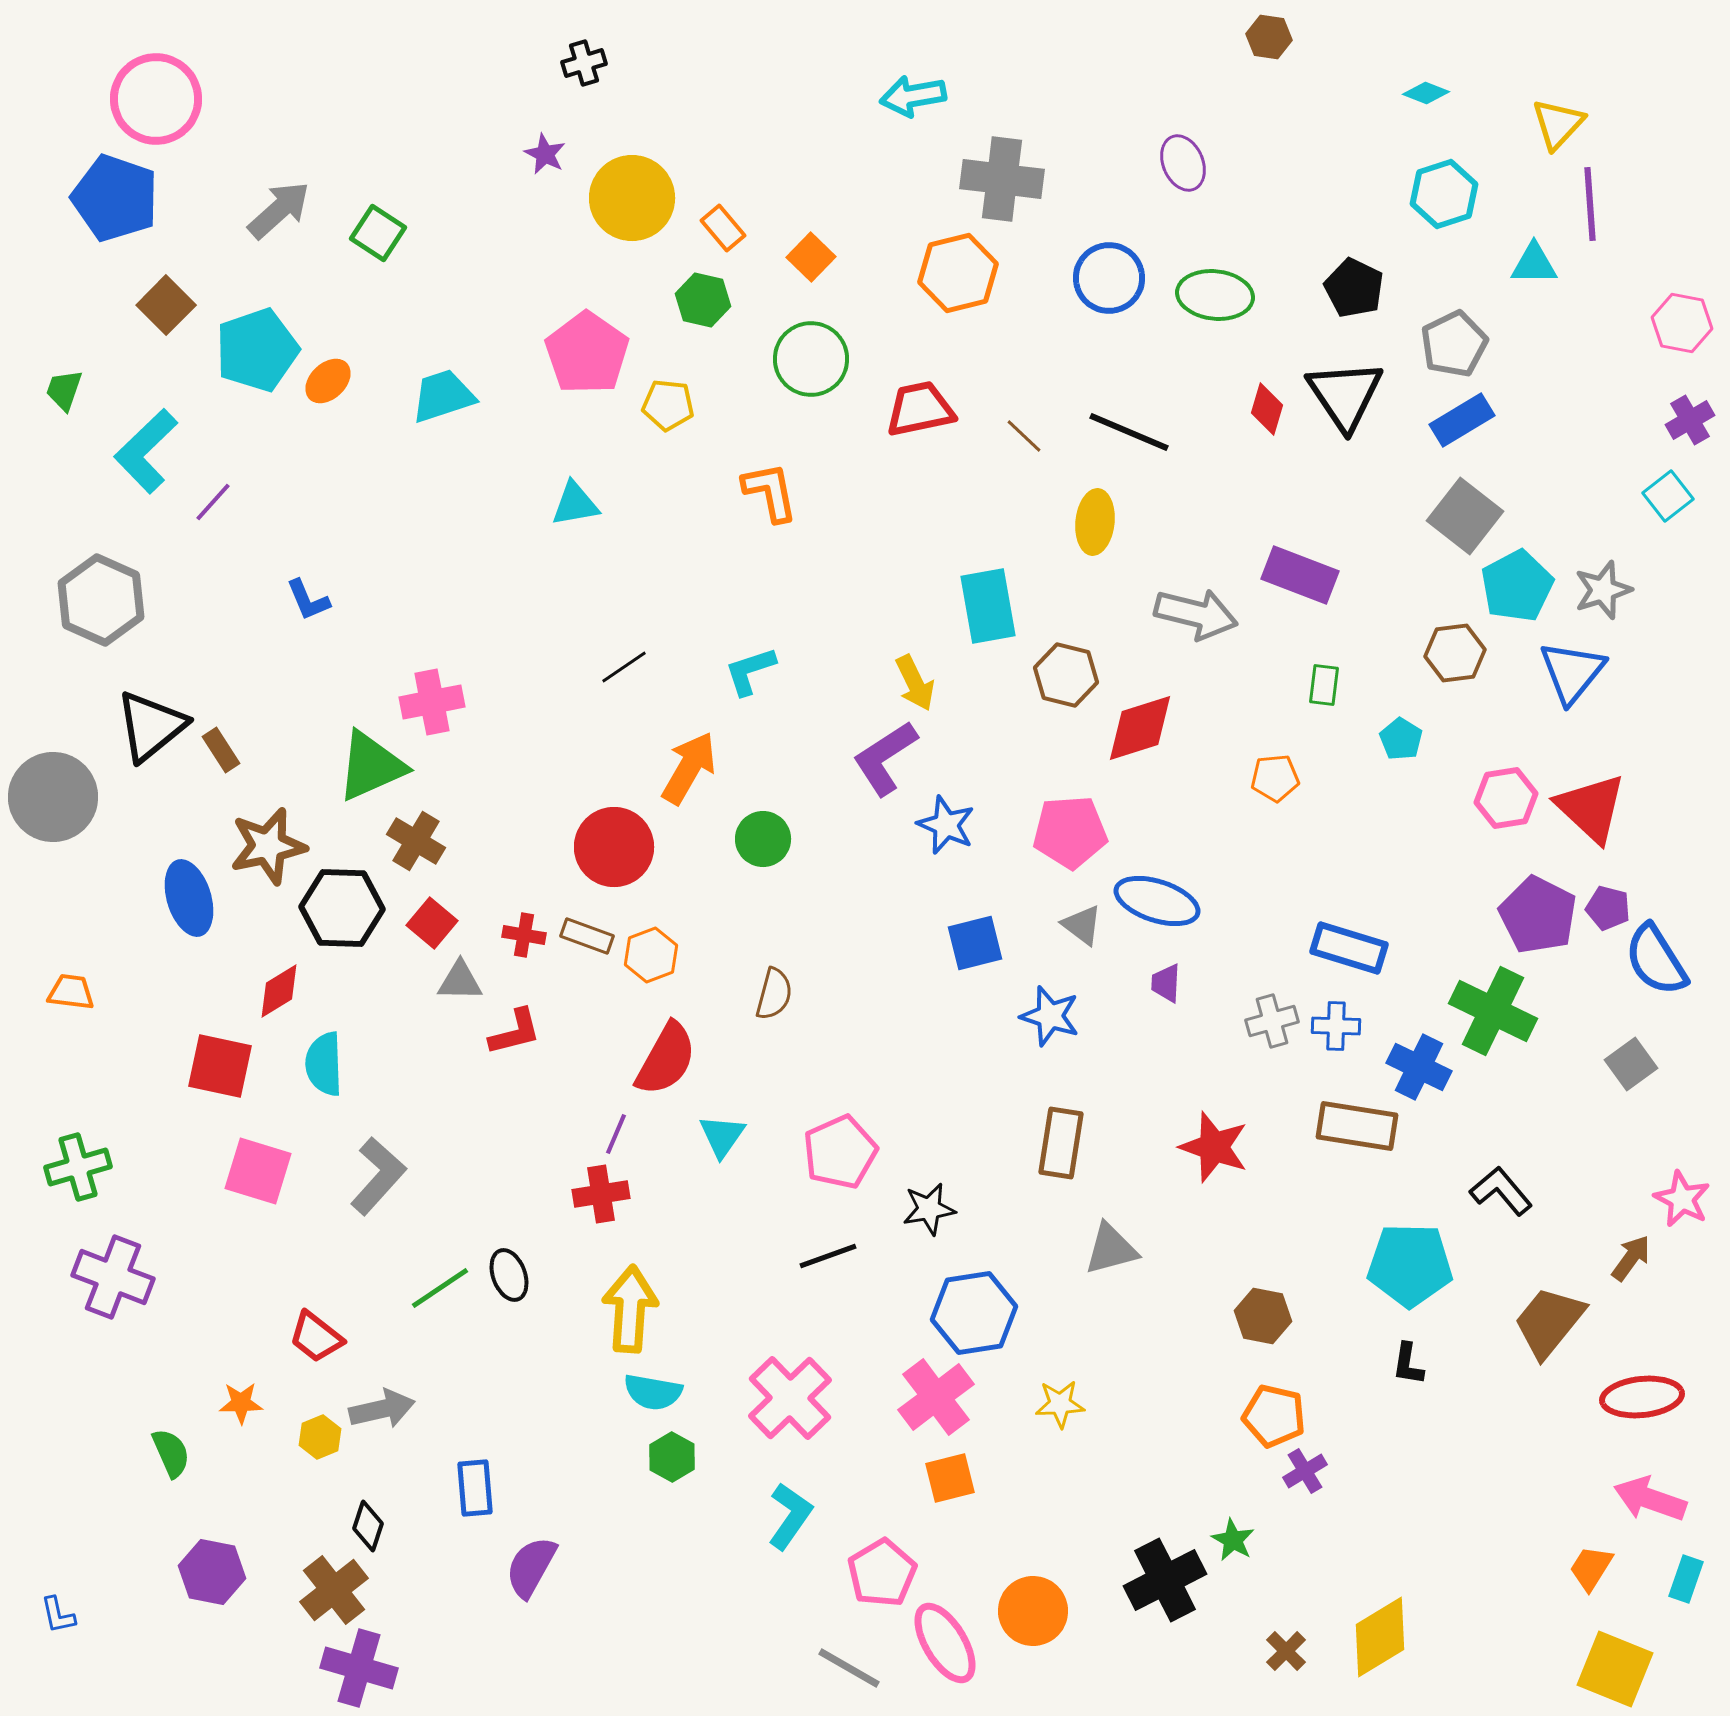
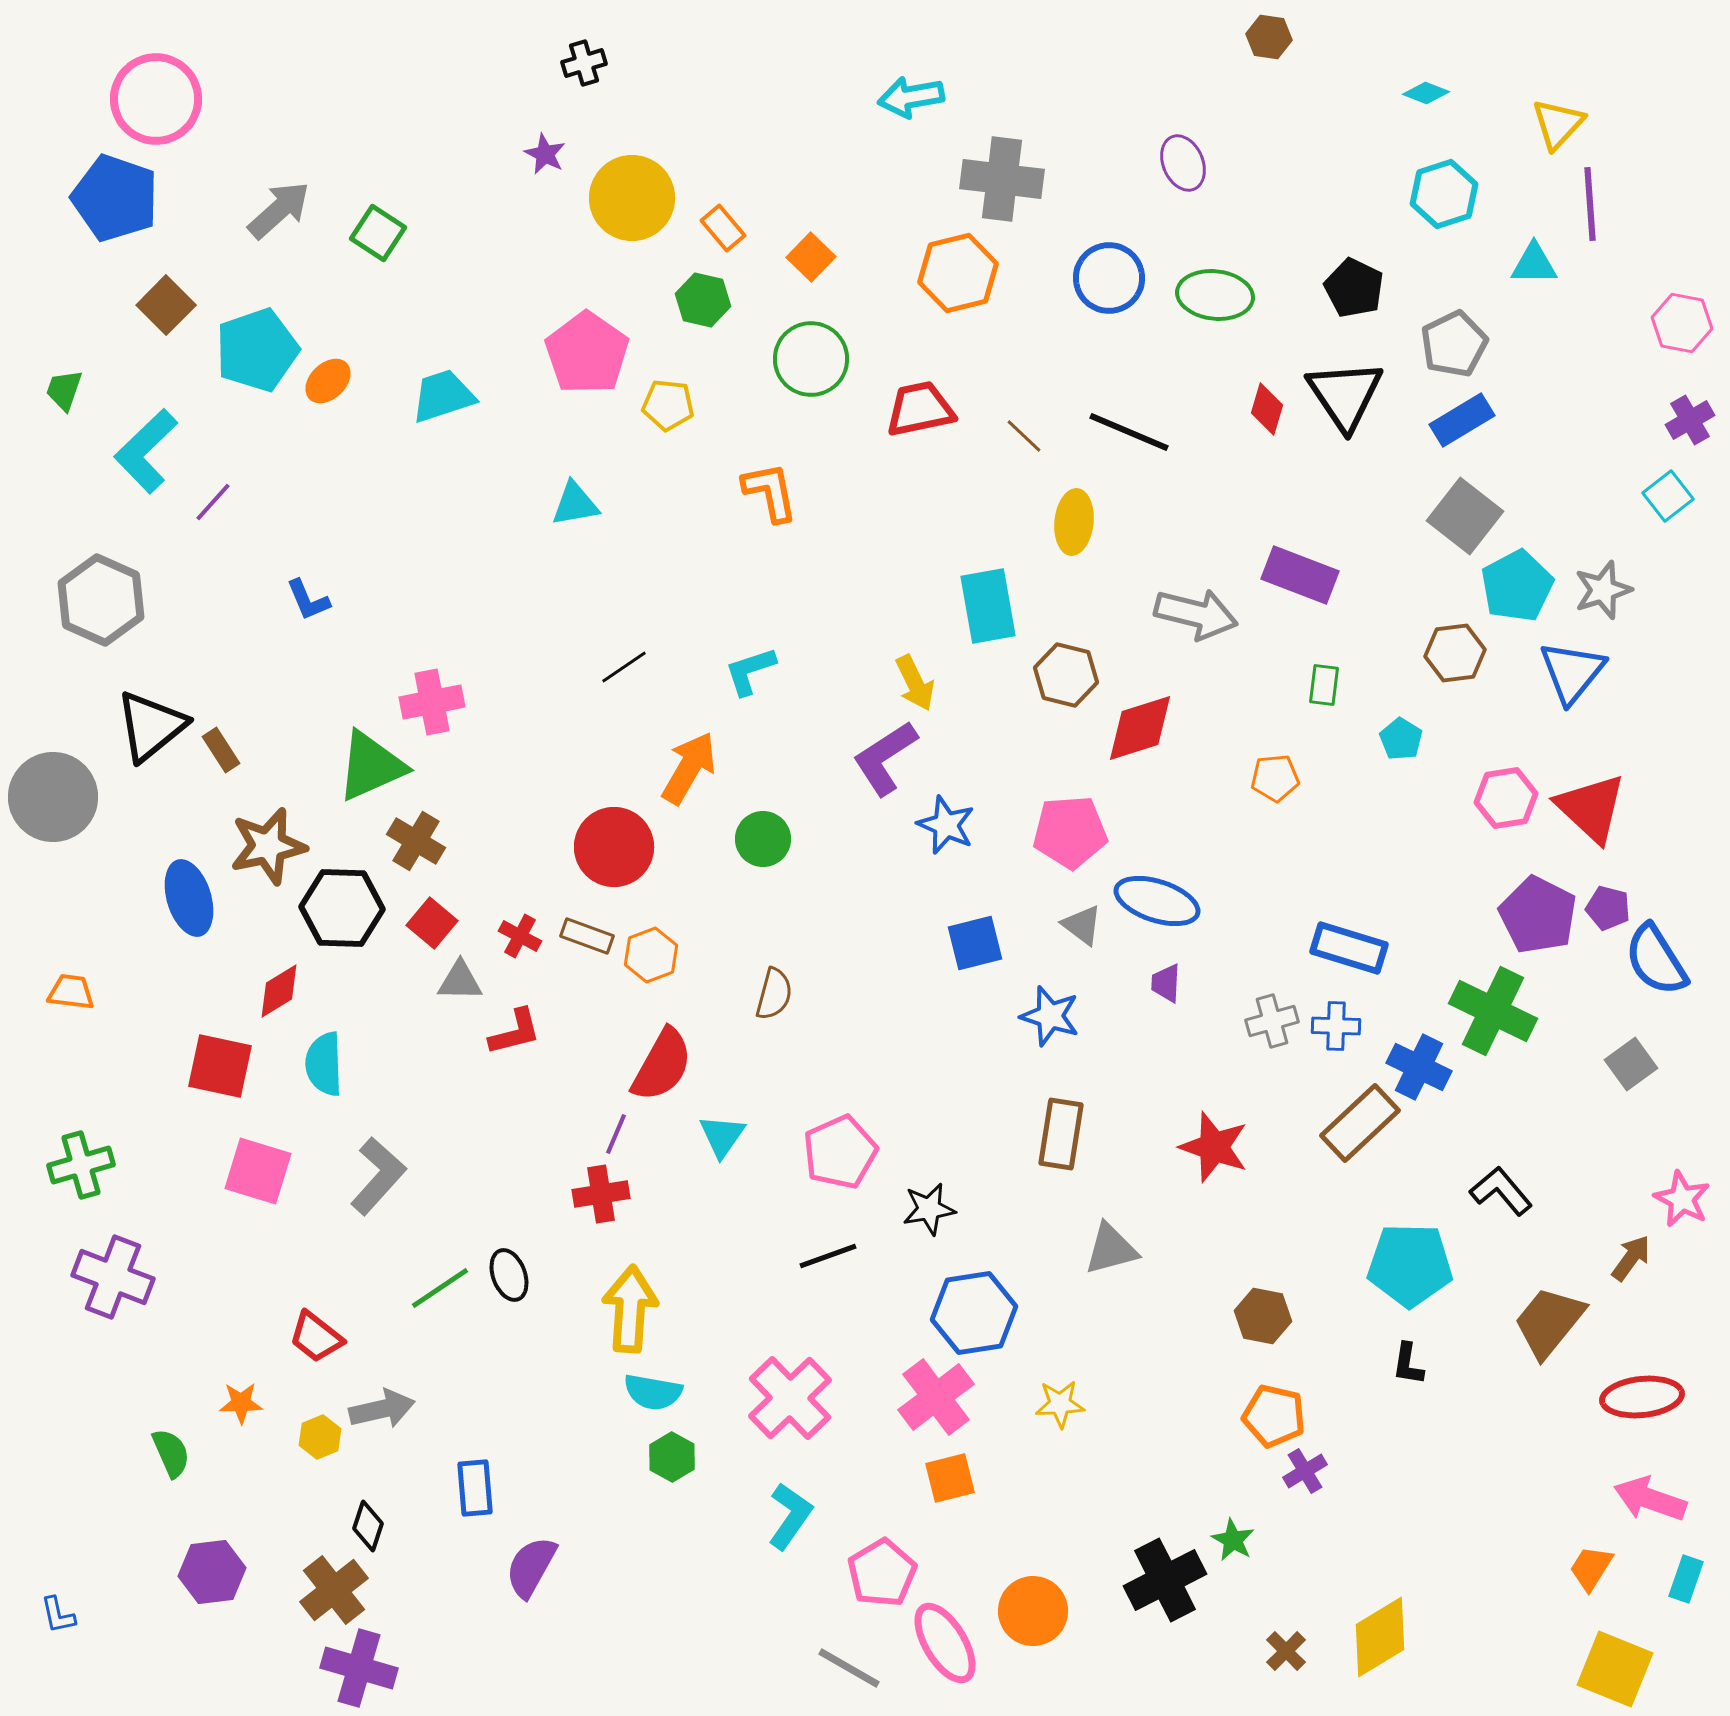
cyan arrow at (913, 96): moved 2 px left, 1 px down
yellow ellipse at (1095, 522): moved 21 px left
red cross at (524, 935): moved 4 px left, 1 px down; rotated 18 degrees clockwise
red semicircle at (666, 1059): moved 4 px left, 6 px down
brown rectangle at (1357, 1126): moved 3 px right, 3 px up; rotated 52 degrees counterclockwise
brown rectangle at (1061, 1143): moved 9 px up
green cross at (78, 1167): moved 3 px right, 2 px up
purple hexagon at (212, 1572): rotated 18 degrees counterclockwise
